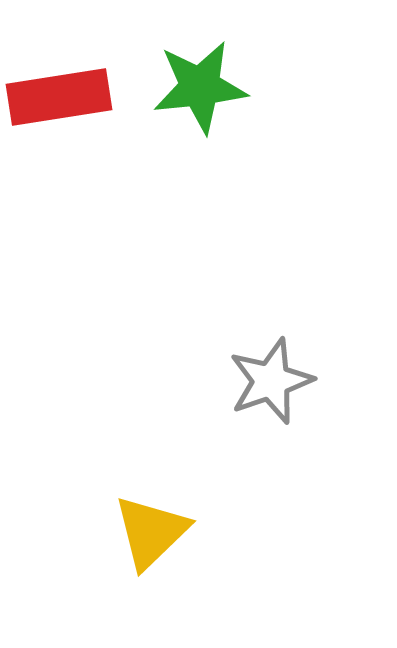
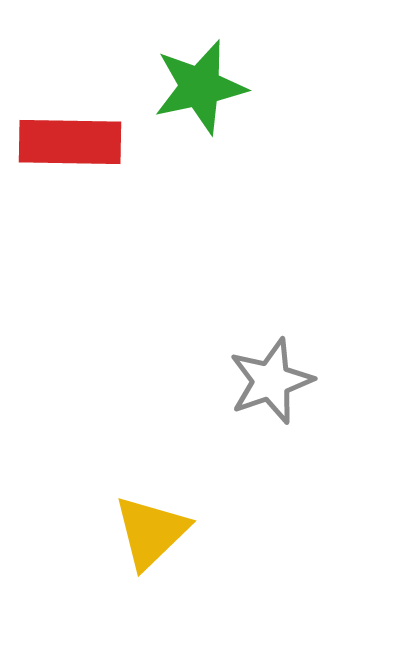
green star: rotated 6 degrees counterclockwise
red rectangle: moved 11 px right, 45 px down; rotated 10 degrees clockwise
